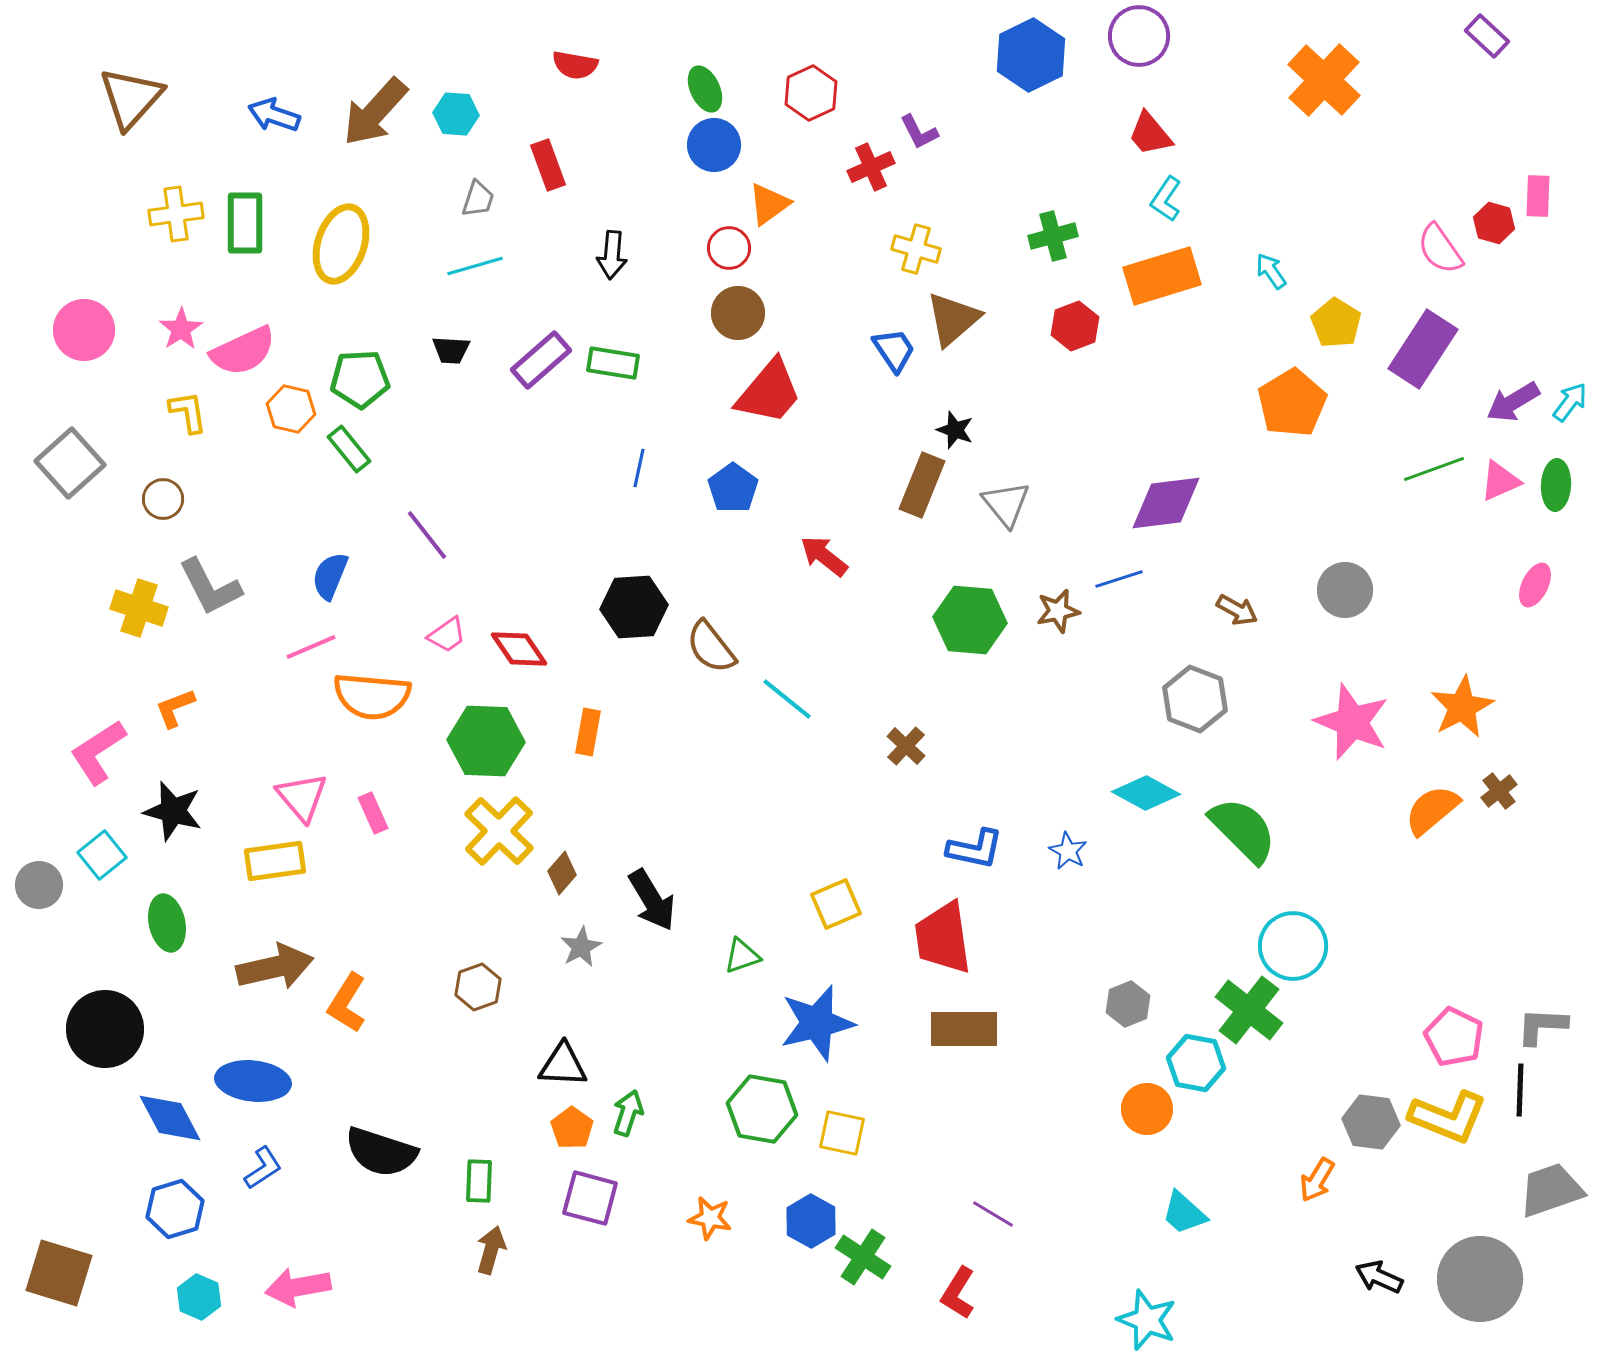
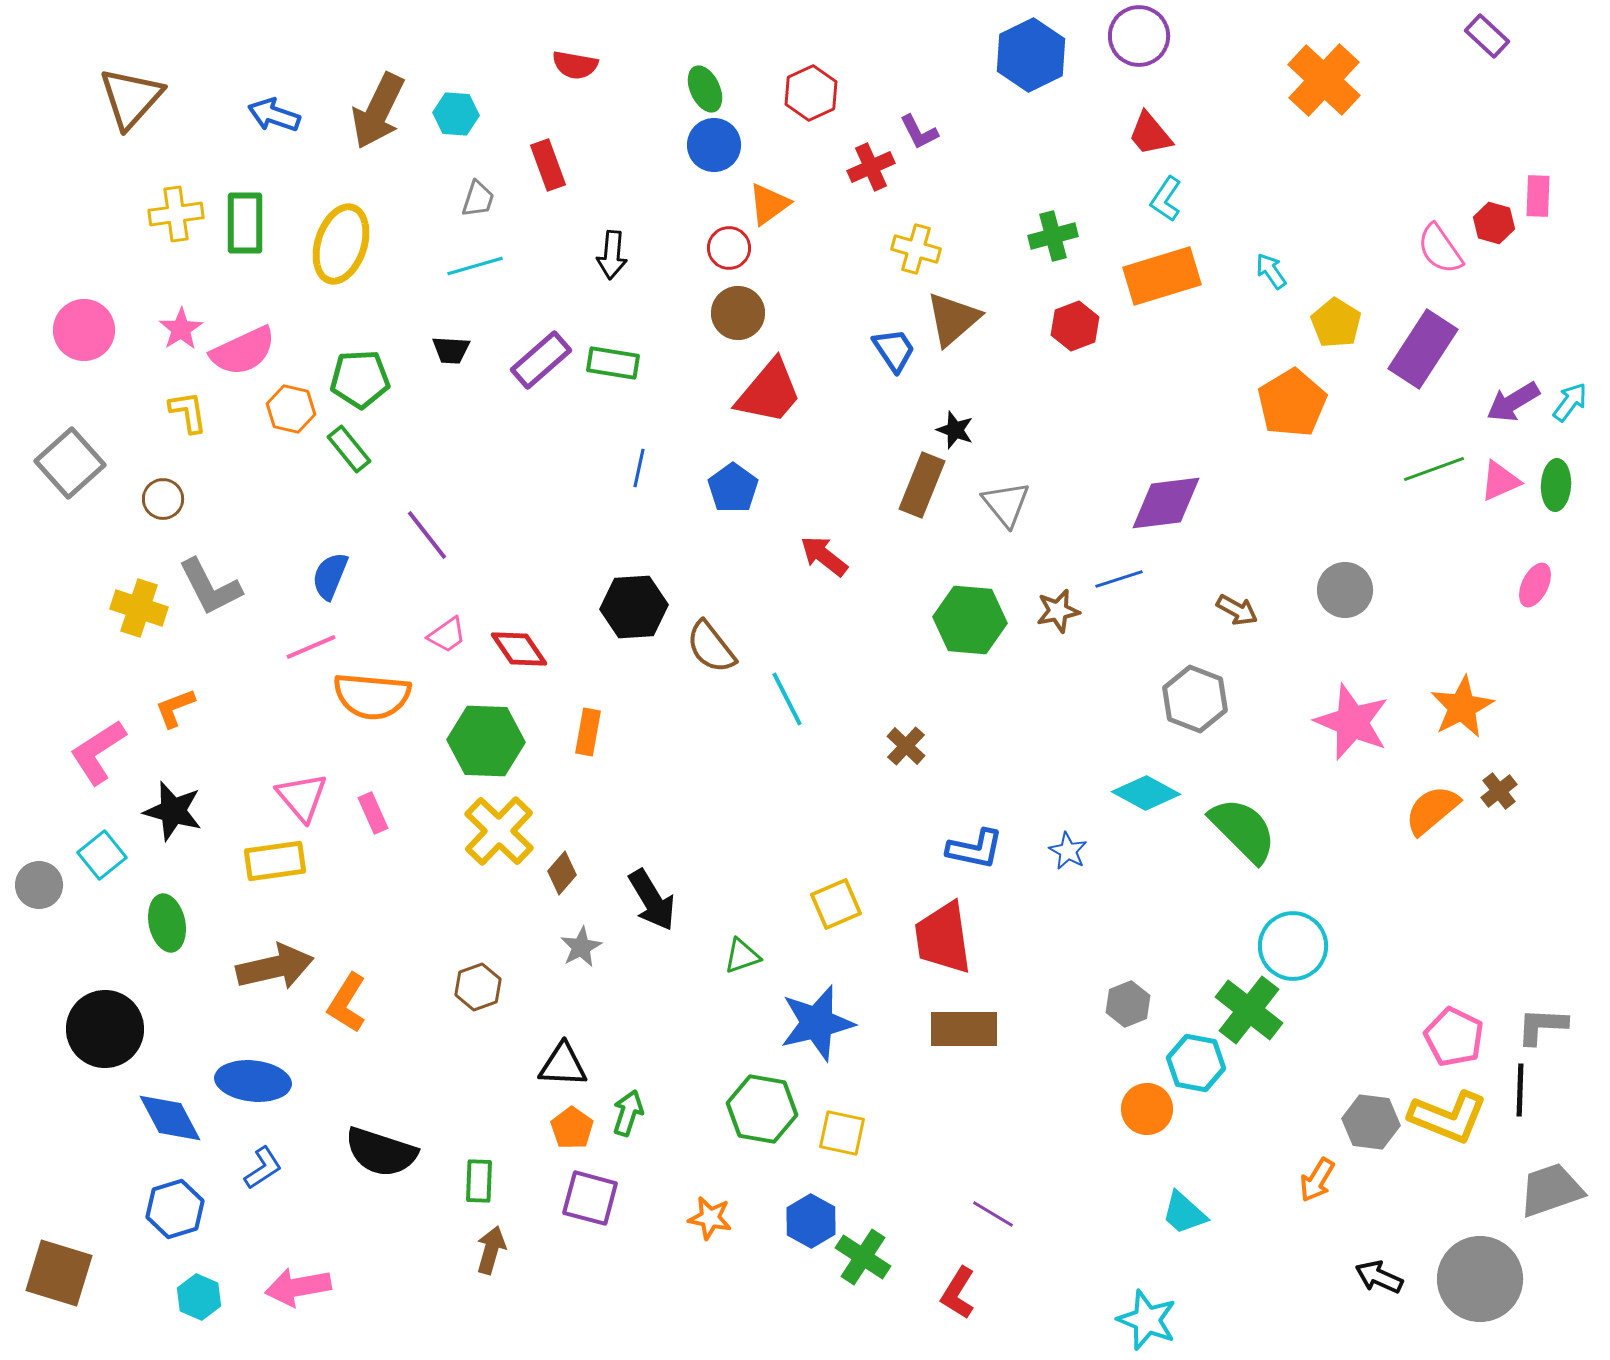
brown arrow at (375, 112): moved 3 px right, 1 px up; rotated 16 degrees counterclockwise
cyan line at (787, 699): rotated 24 degrees clockwise
